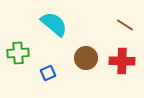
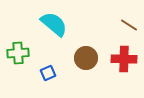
brown line: moved 4 px right
red cross: moved 2 px right, 2 px up
